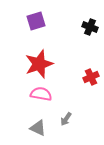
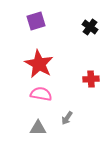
black cross: rotated 14 degrees clockwise
red star: rotated 24 degrees counterclockwise
red cross: moved 2 px down; rotated 21 degrees clockwise
gray arrow: moved 1 px right, 1 px up
gray triangle: rotated 24 degrees counterclockwise
